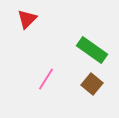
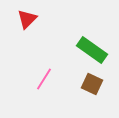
pink line: moved 2 px left
brown square: rotated 15 degrees counterclockwise
